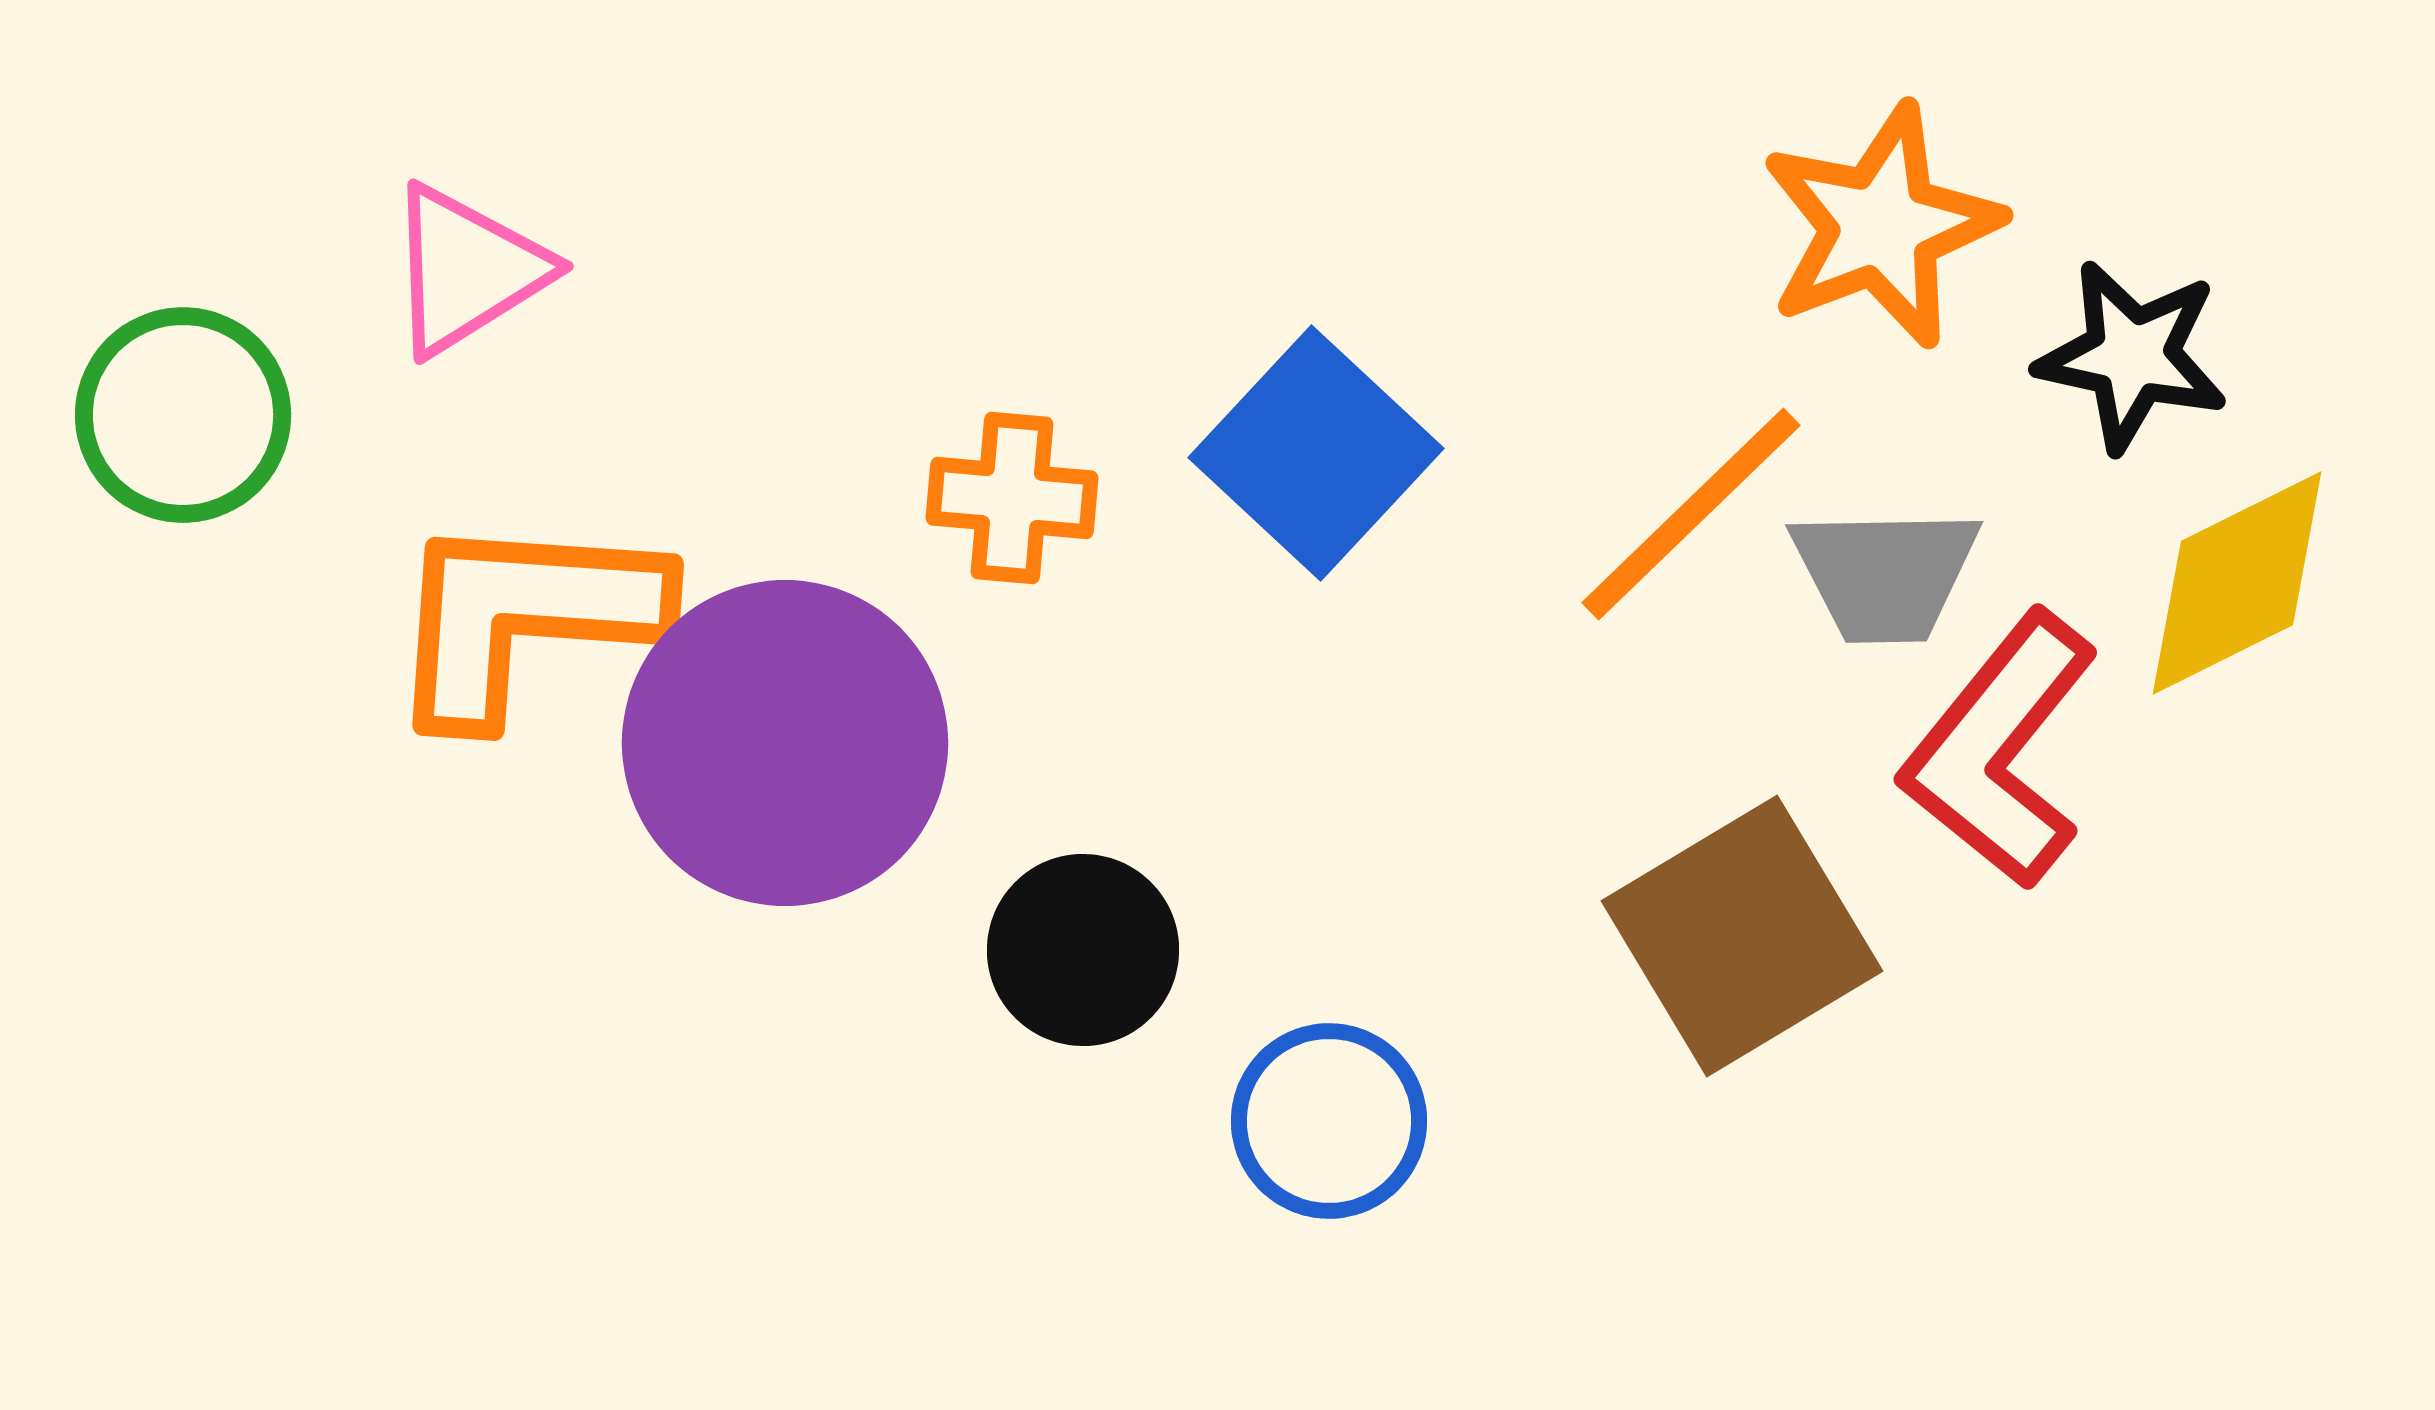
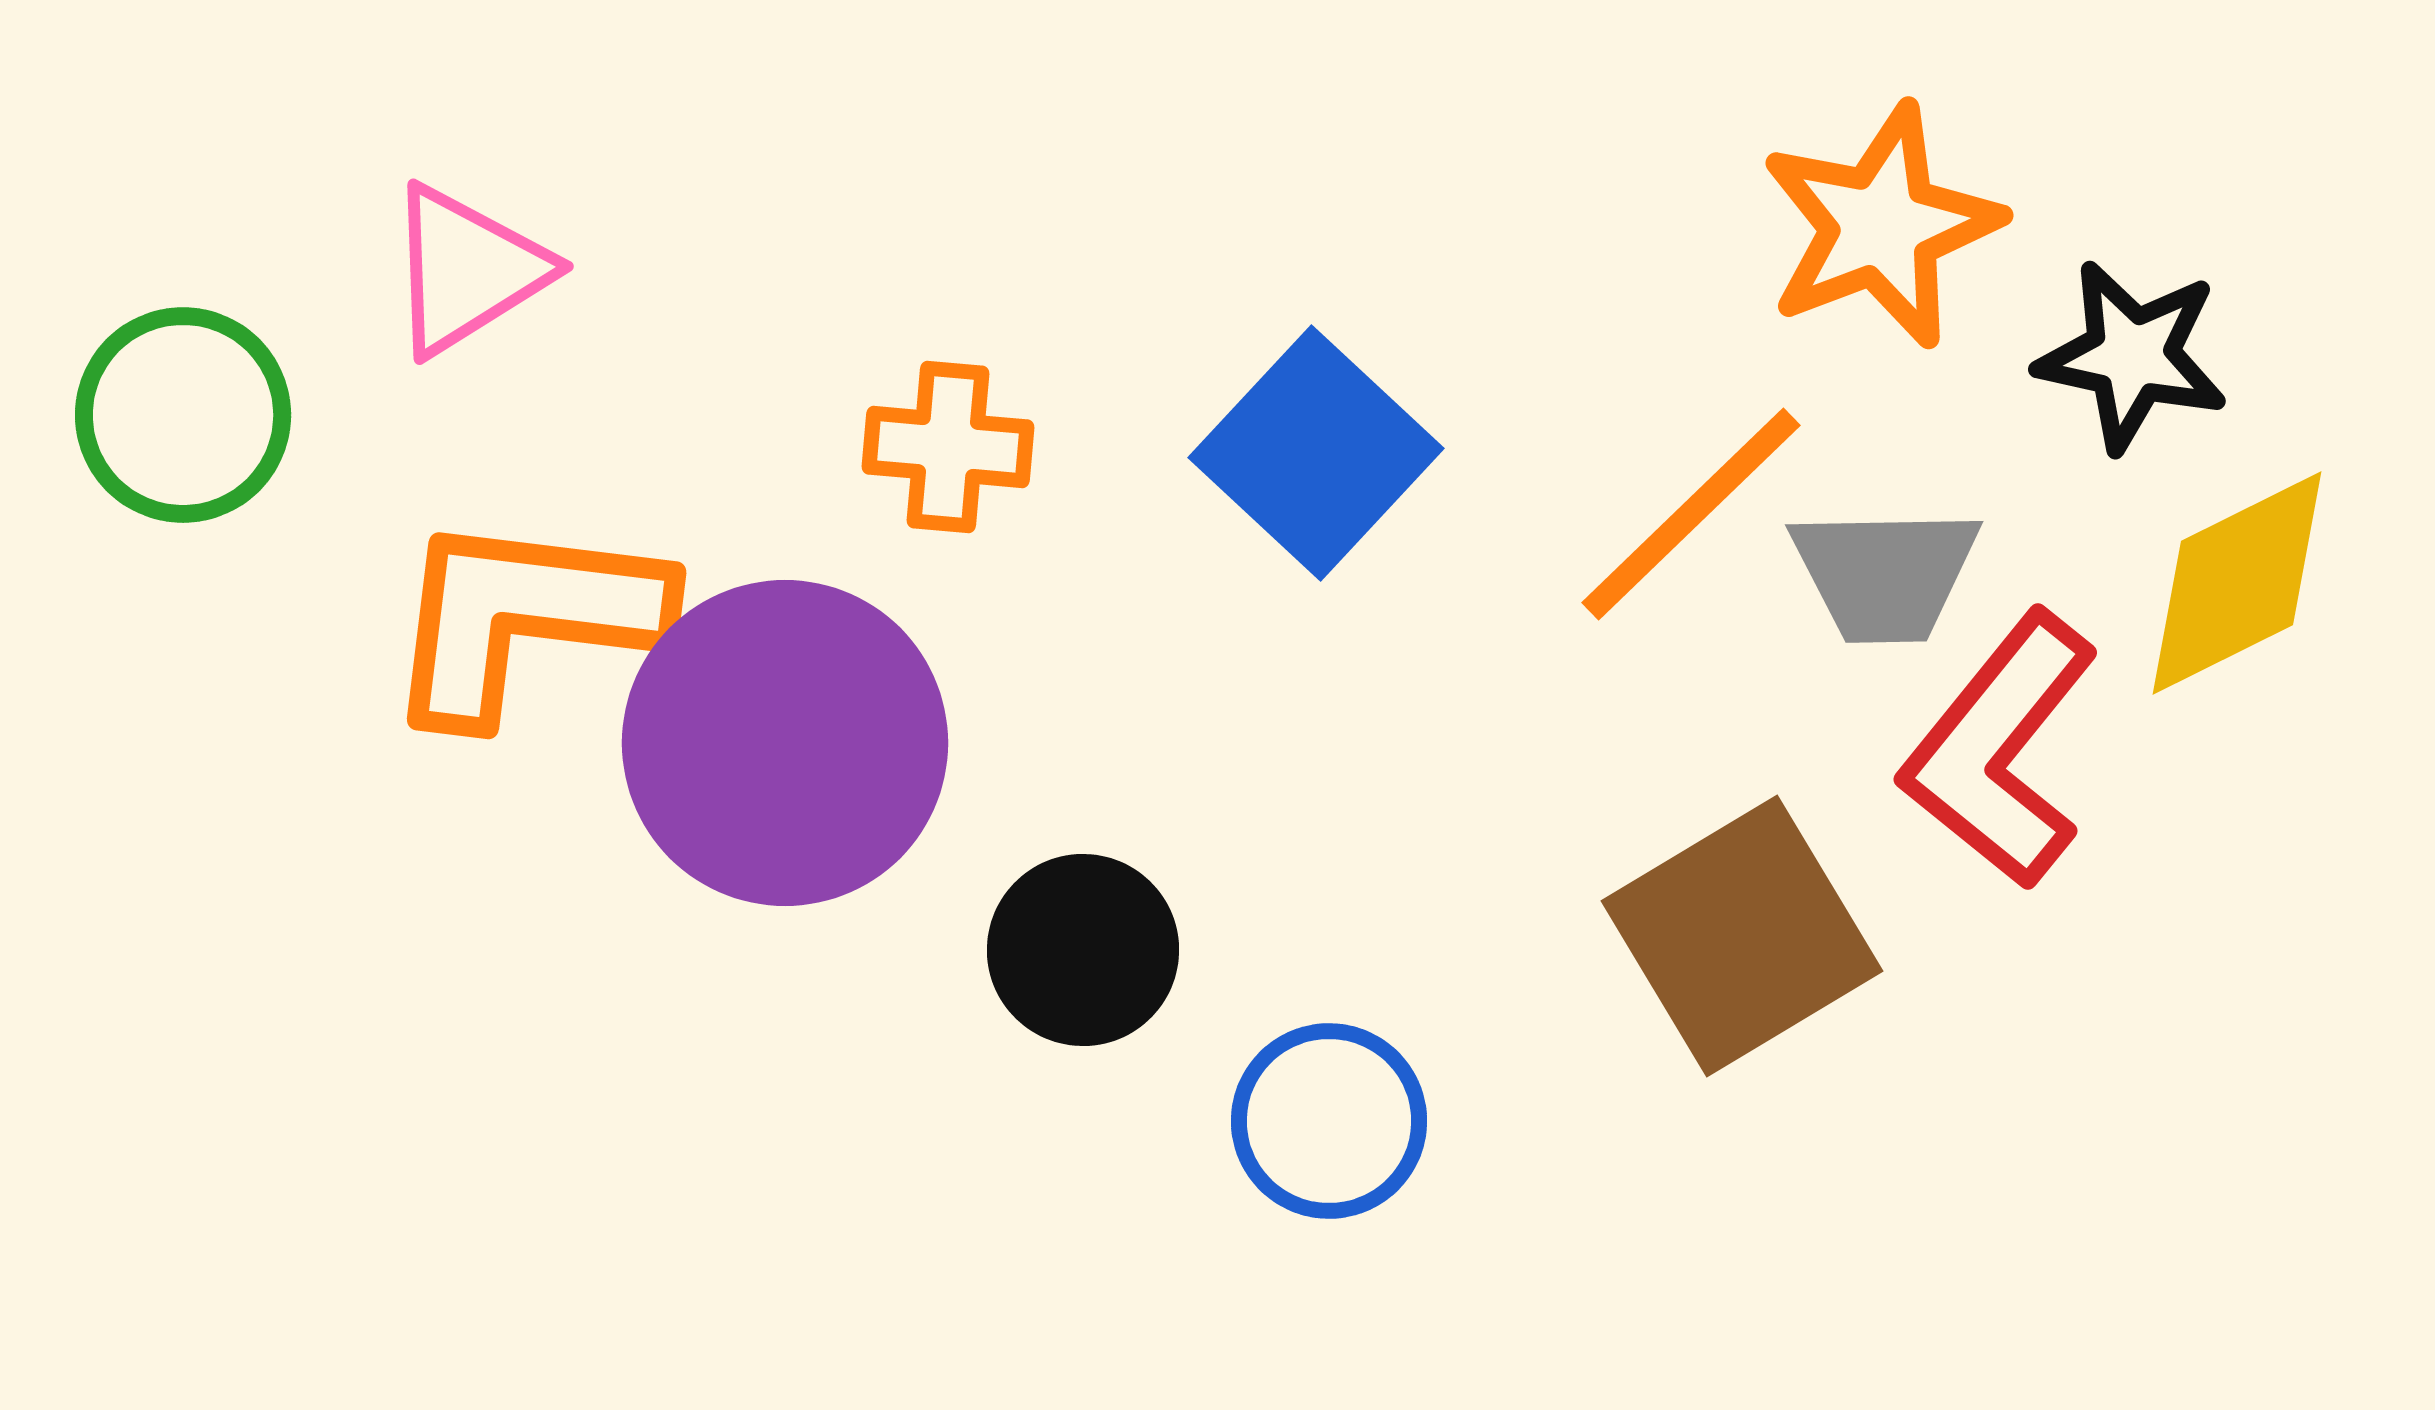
orange cross: moved 64 px left, 51 px up
orange L-shape: rotated 3 degrees clockwise
